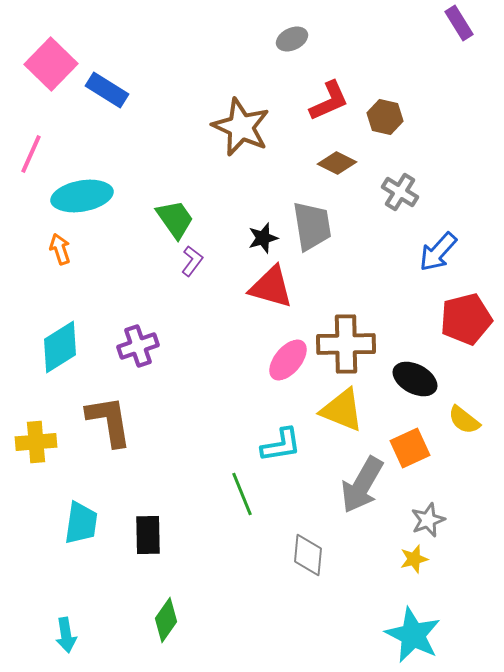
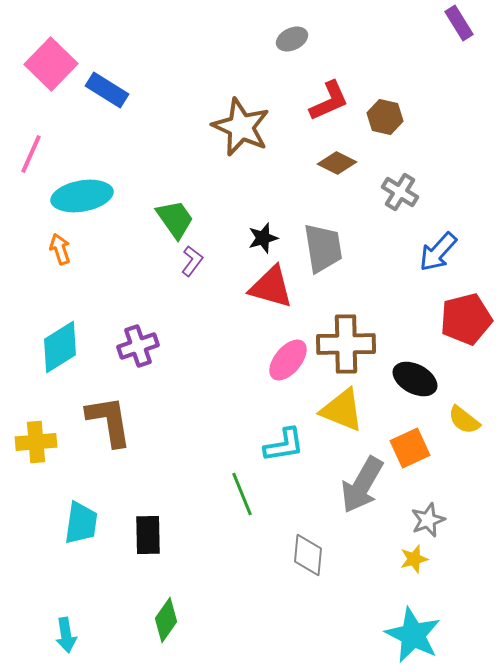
gray trapezoid: moved 11 px right, 22 px down
cyan L-shape: moved 3 px right
